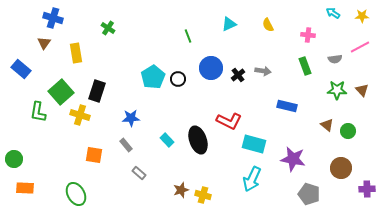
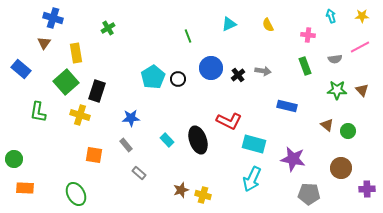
cyan arrow at (333, 13): moved 2 px left, 3 px down; rotated 40 degrees clockwise
green cross at (108, 28): rotated 24 degrees clockwise
green square at (61, 92): moved 5 px right, 10 px up
gray pentagon at (309, 194): rotated 15 degrees counterclockwise
